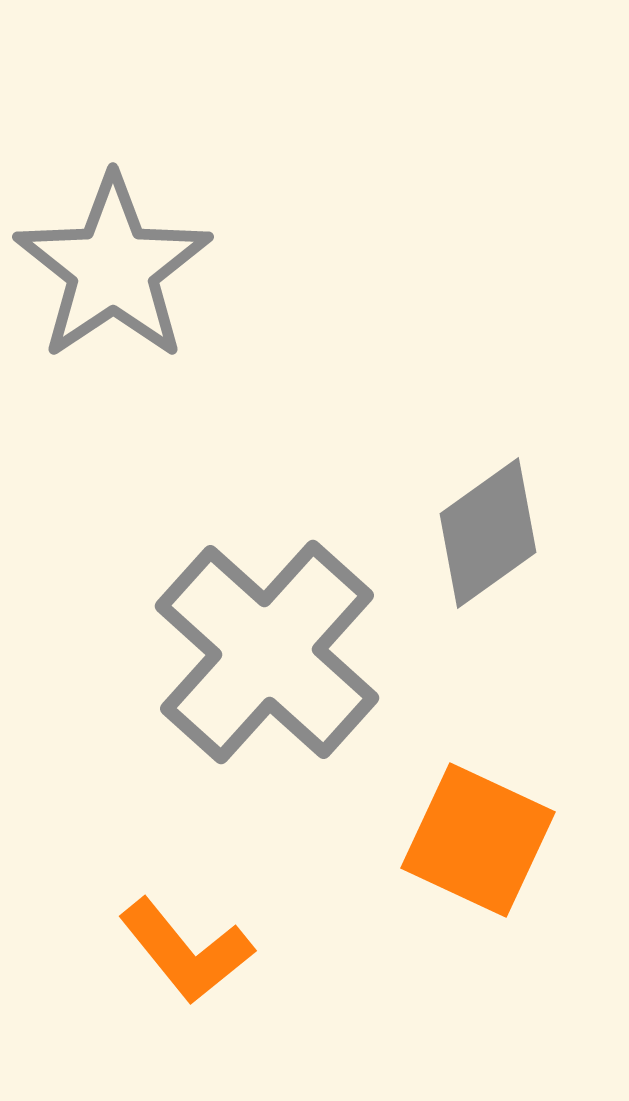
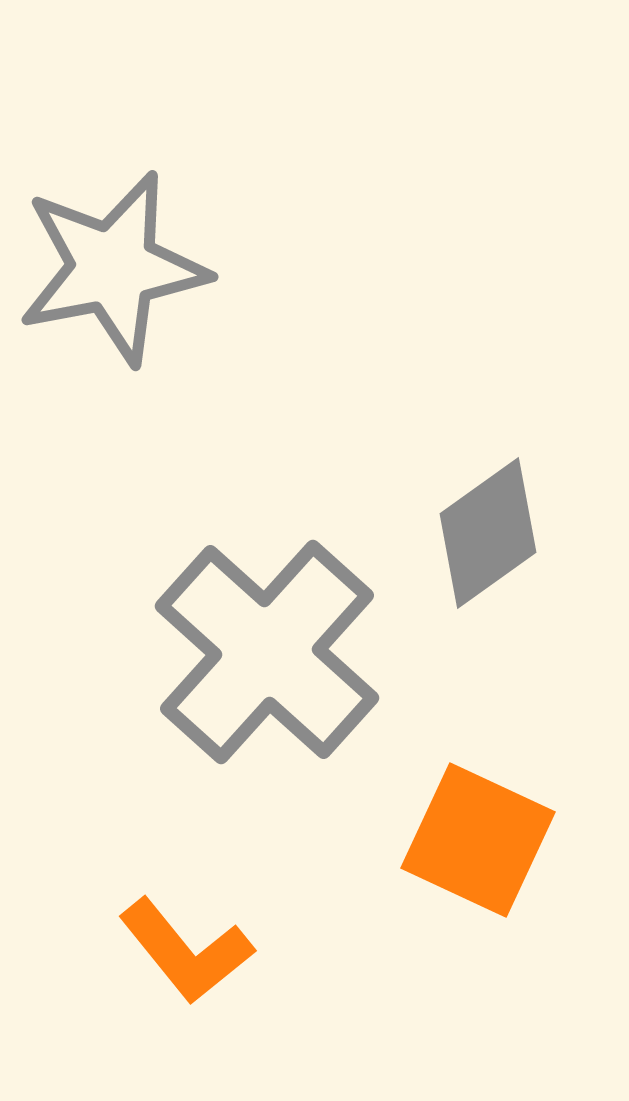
gray star: rotated 23 degrees clockwise
